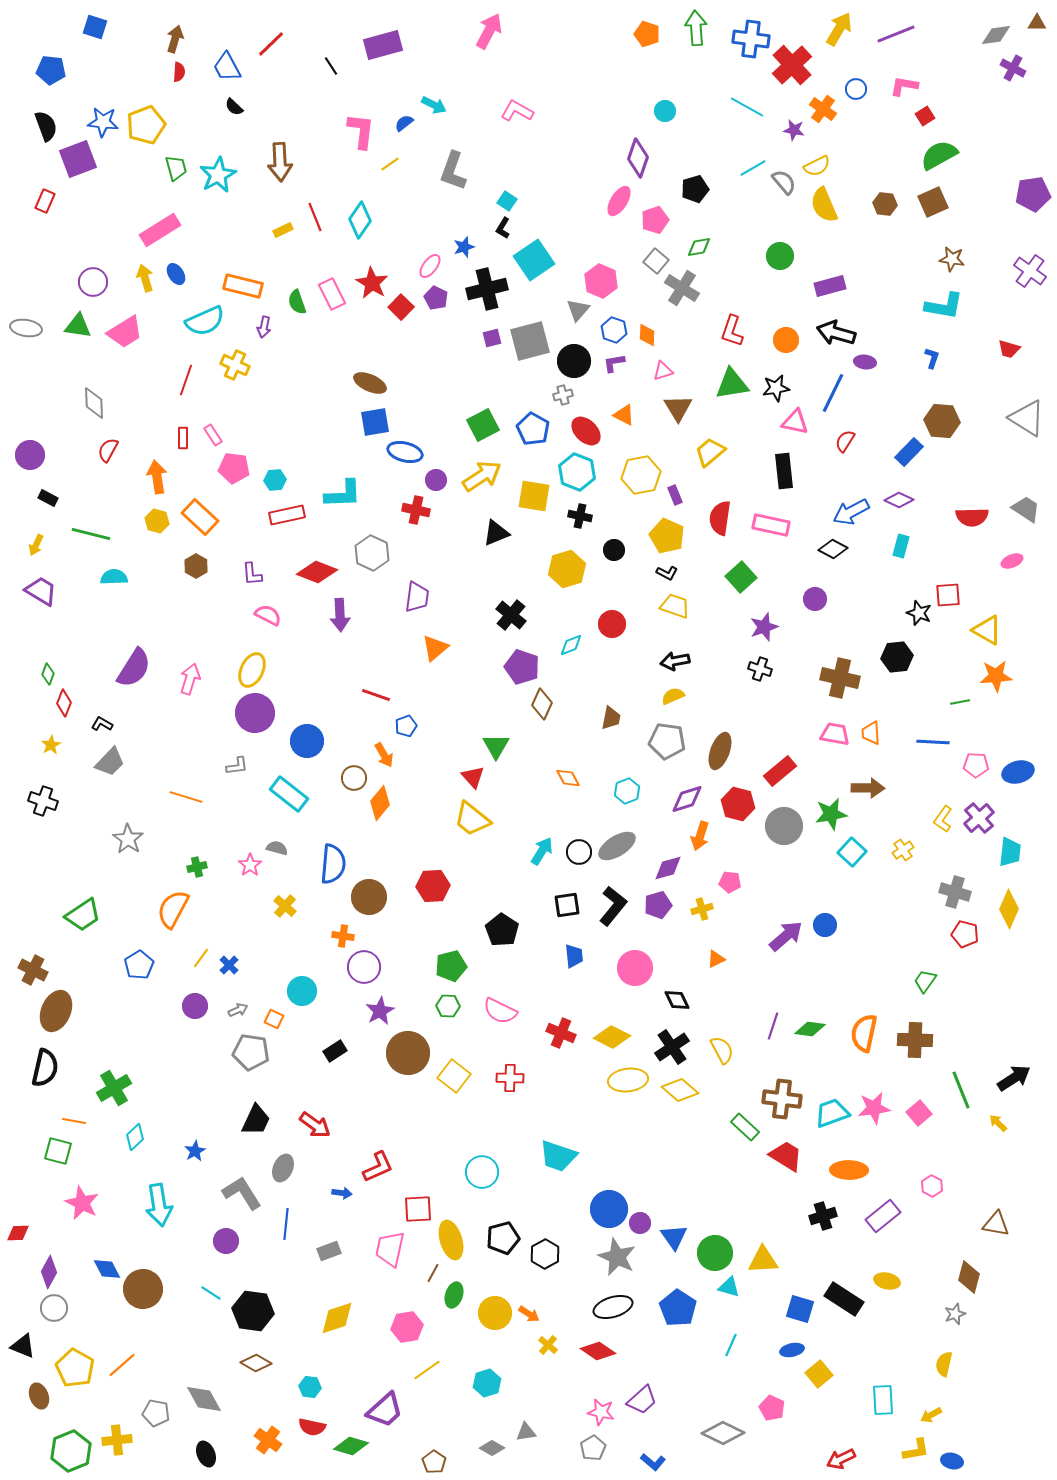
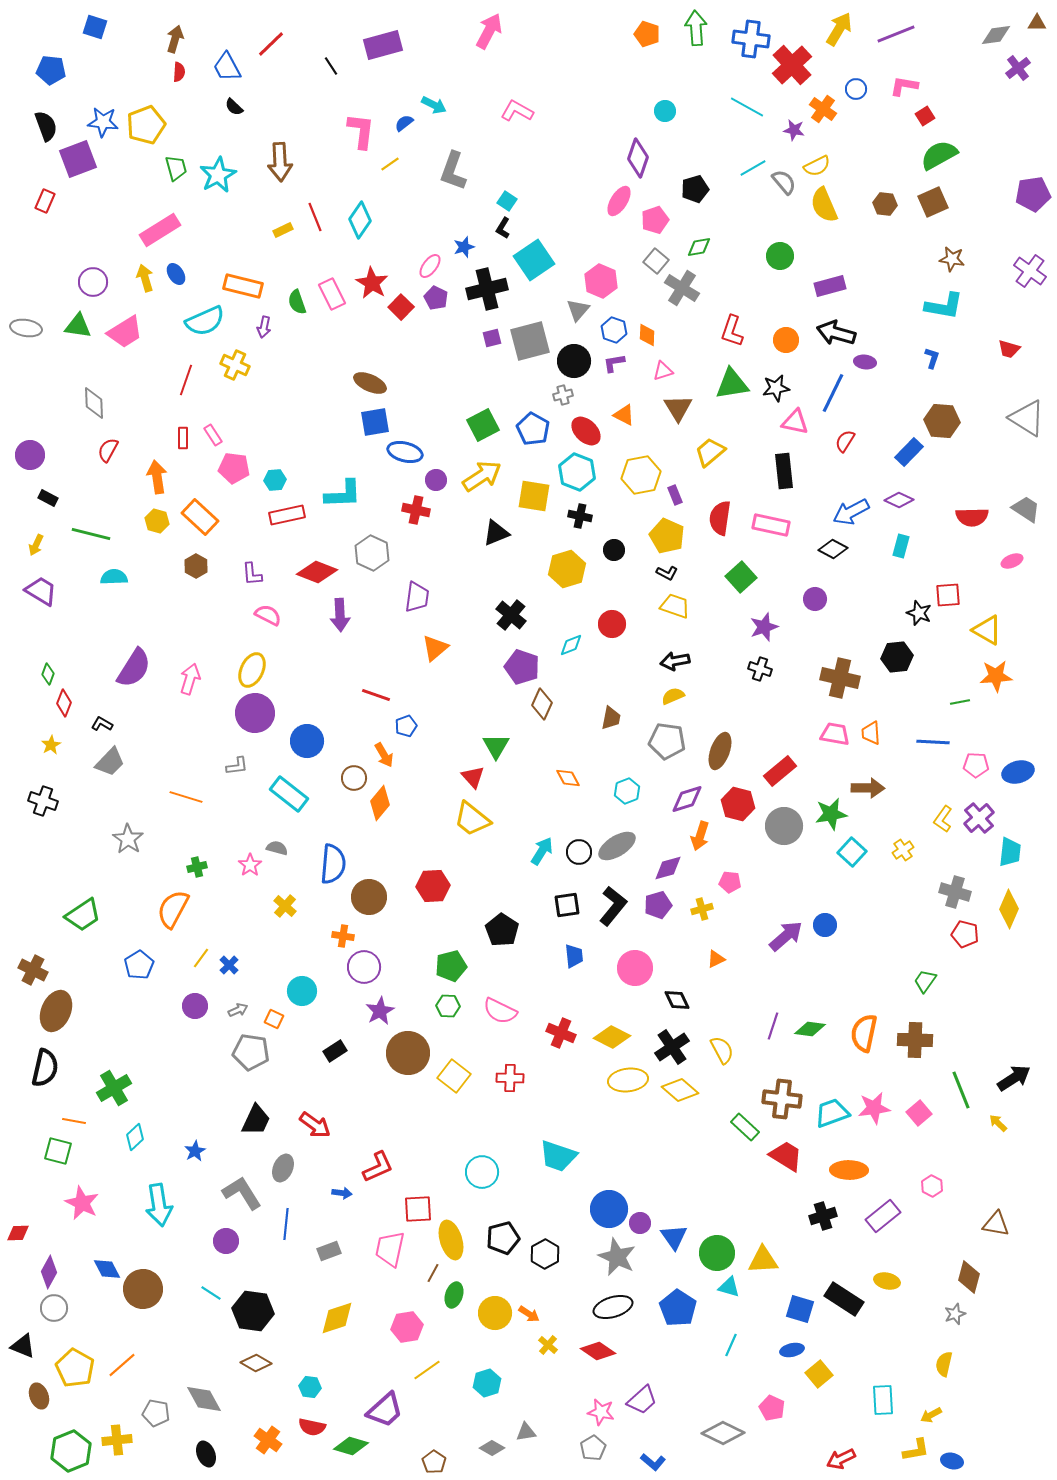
purple cross at (1013, 68): moved 5 px right; rotated 25 degrees clockwise
green circle at (715, 1253): moved 2 px right
